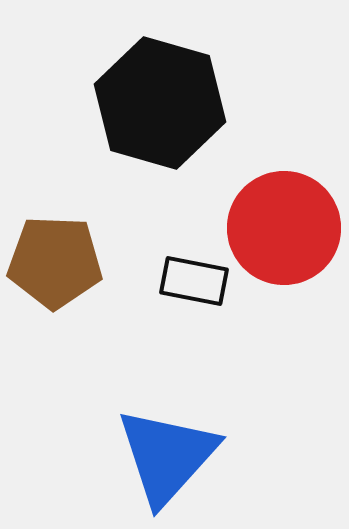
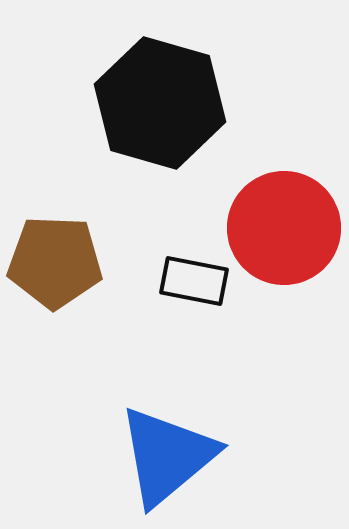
blue triangle: rotated 8 degrees clockwise
